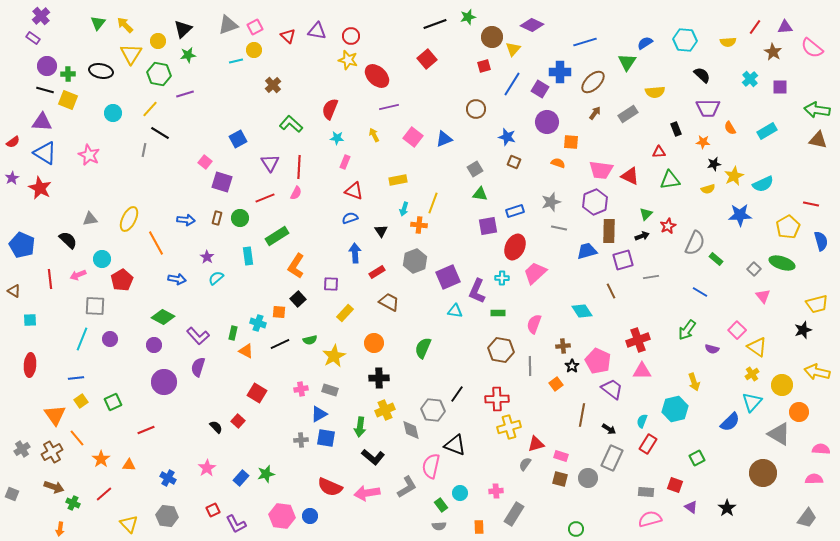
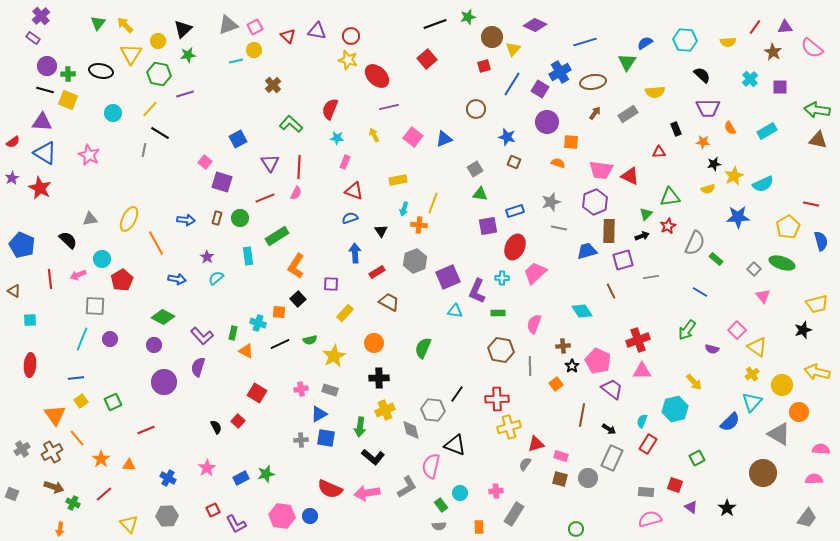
purple diamond at (532, 25): moved 3 px right
blue cross at (560, 72): rotated 30 degrees counterclockwise
brown ellipse at (593, 82): rotated 35 degrees clockwise
green triangle at (670, 180): moved 17 px down
blue star at (740, 215): moved 2 px left, 2 px down
purple L-shape at (198, 336): moved 4 px right
yellow arrow at (694, 382): rotated 24 degrees counterclockwise
black semicircle at (216, 427): rotated 16 degrees clockwise
blue rectangle at (241, 478): rotated 21 degrees clockwise
red semicircle at (330, 487): moved 2 px down
gray hexagon at (167, 516): rotated 10 degrees counterclockwise
